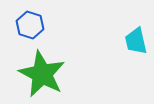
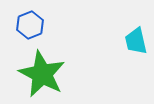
blue hexagon: rotated 20 degrees clockwise
